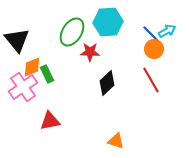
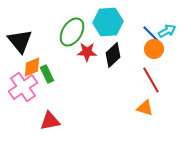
black triangle: moved 3 px right, 1 px down
red star: moved 3 px left
black diamond: moved 6 px right, 28 px up
orange triangle: moved 29 px right, 33 px up
